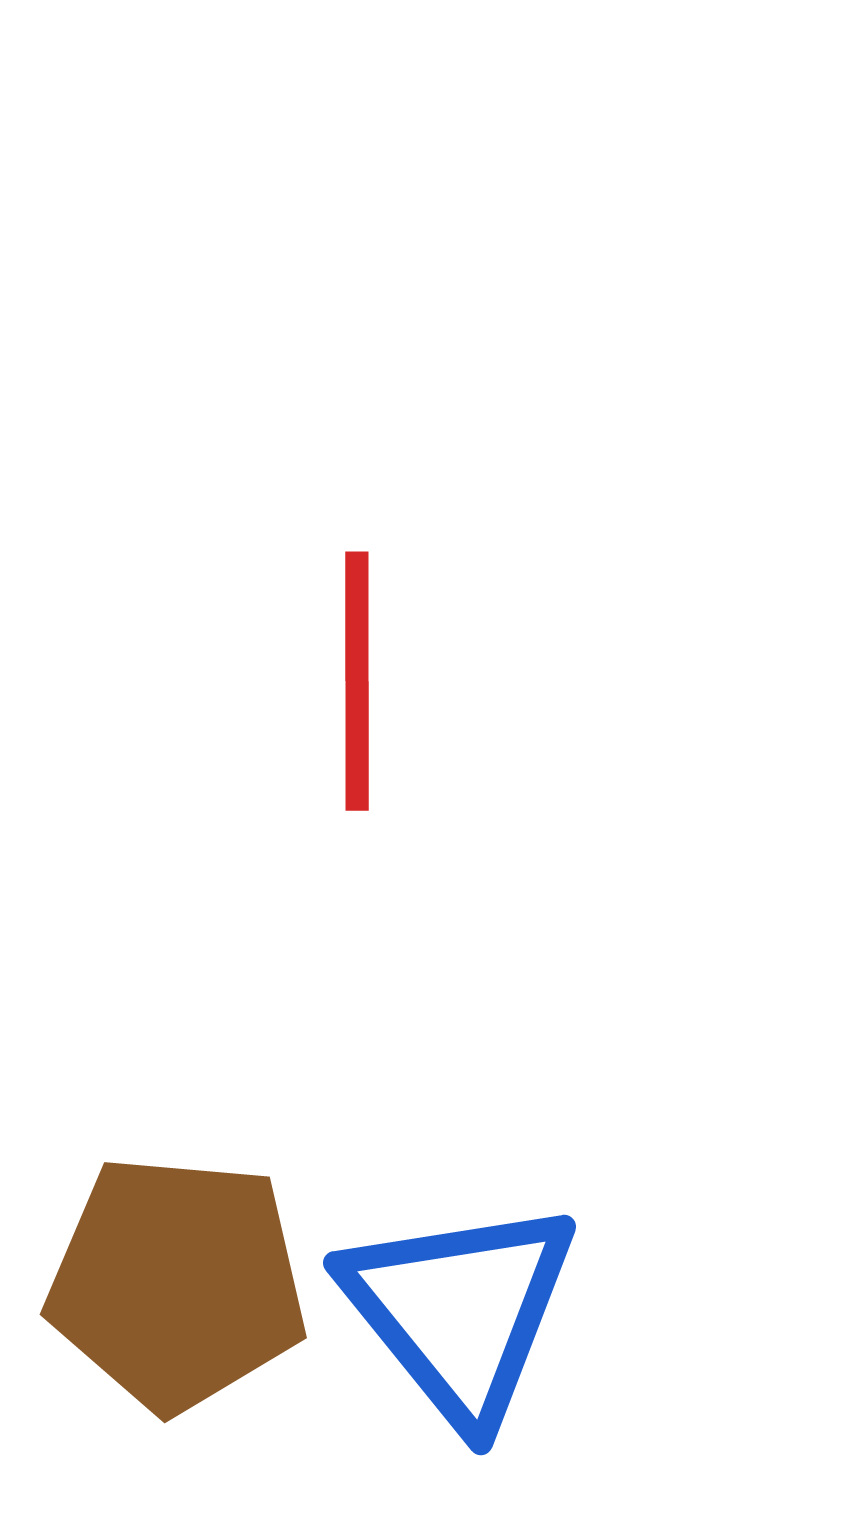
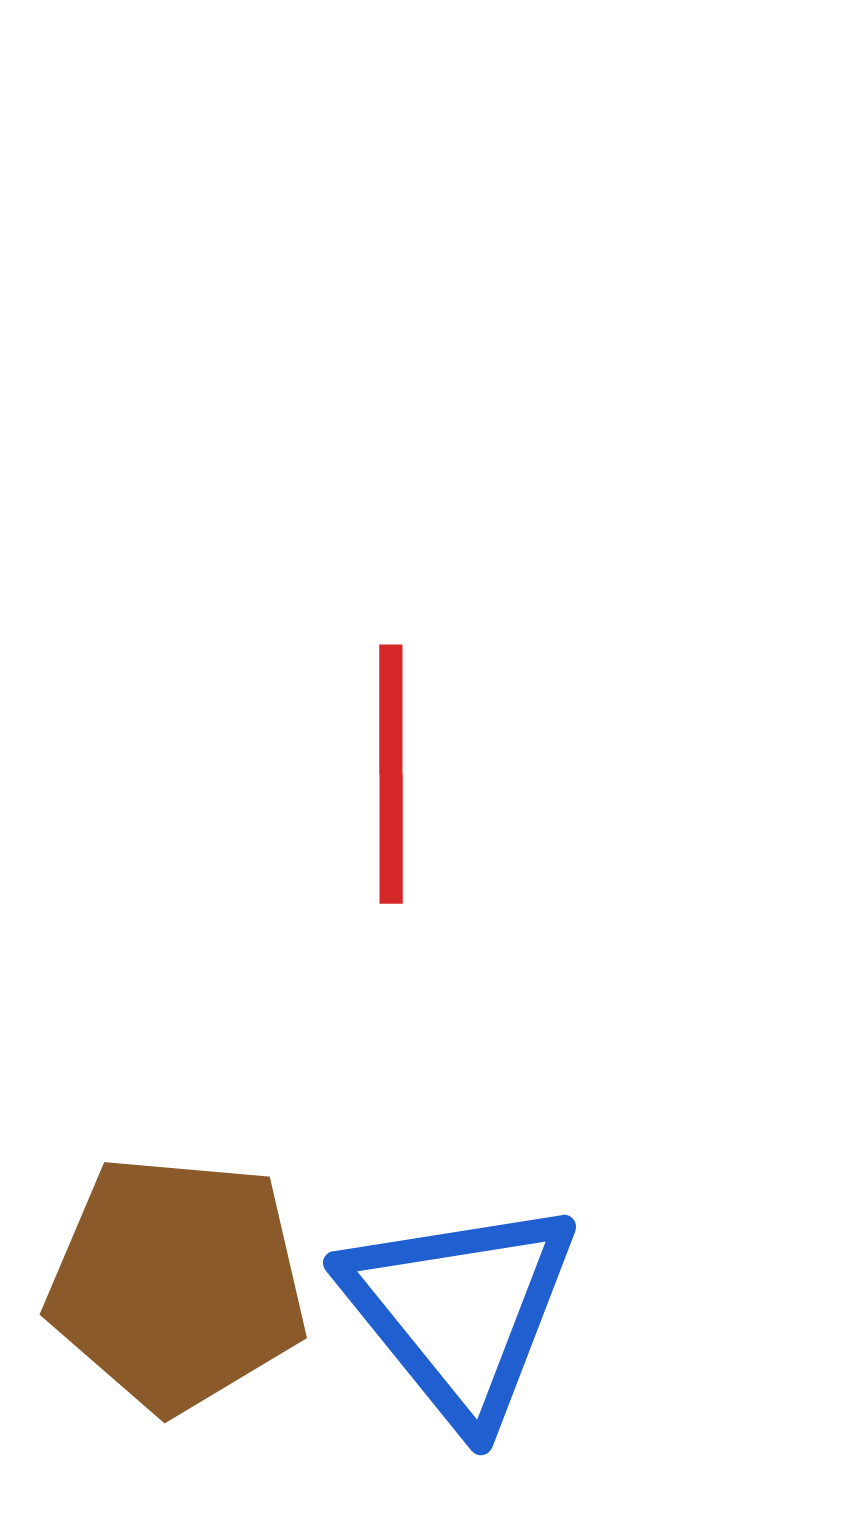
red line: moved 34 px right, 93 px down
